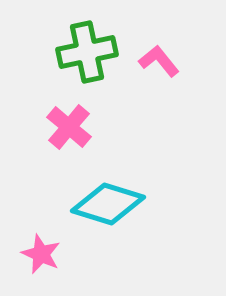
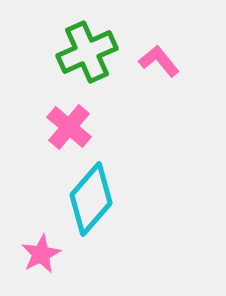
green cross: rotated 12 degrees counterclockwise
cyan diamond: moved 17 px left, 5 px up; rotated 66 degrees counterclockwise
pink star: rotated 21 degrees clockwise
